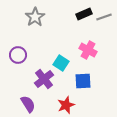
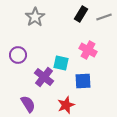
black rectangle: moved 3 px left; rotated 35 degrees counterclockwise
cyan square: rotated 21 degrees counterclockwise
purple cross: moved 2 px up; rotated 12 degrees counterclockwise
